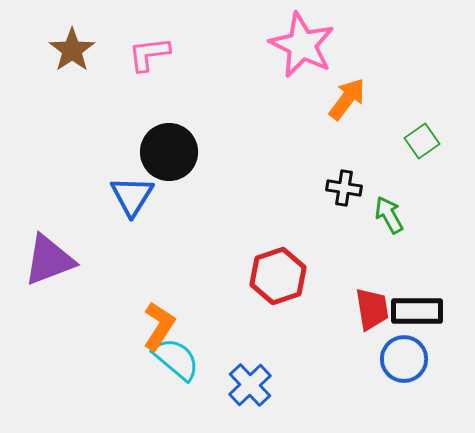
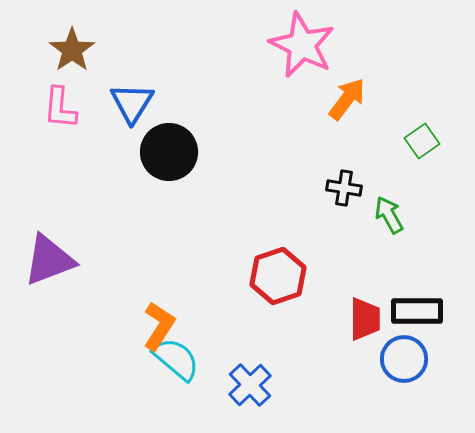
pink L-shape: moved 89 px left, 54 px down; rotated 78 degrees counterclockwise
blue triangle: moved 93 px up
red trapezoid: moved 7 px left, 10 px down; rotated 9 degrees clockwise
